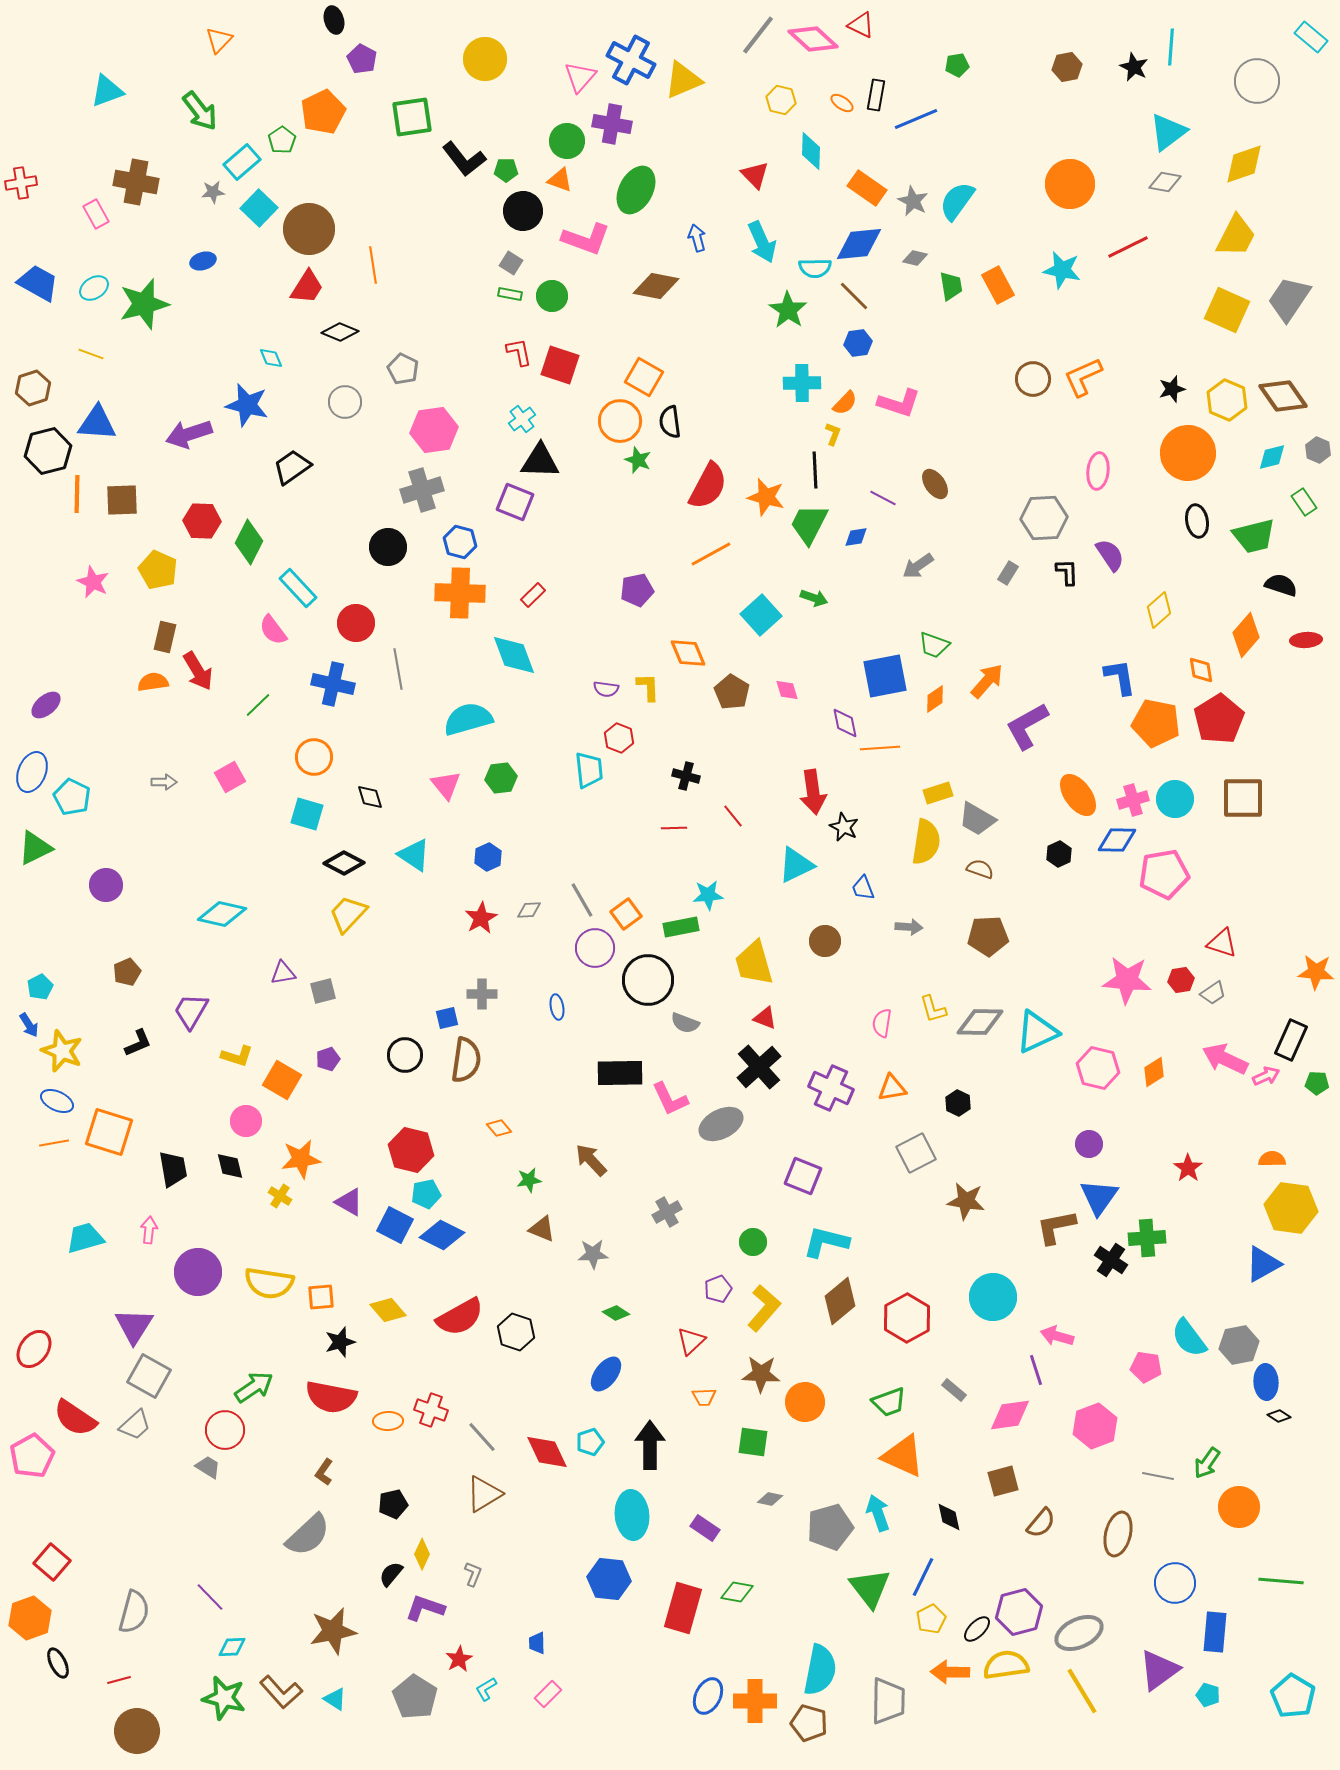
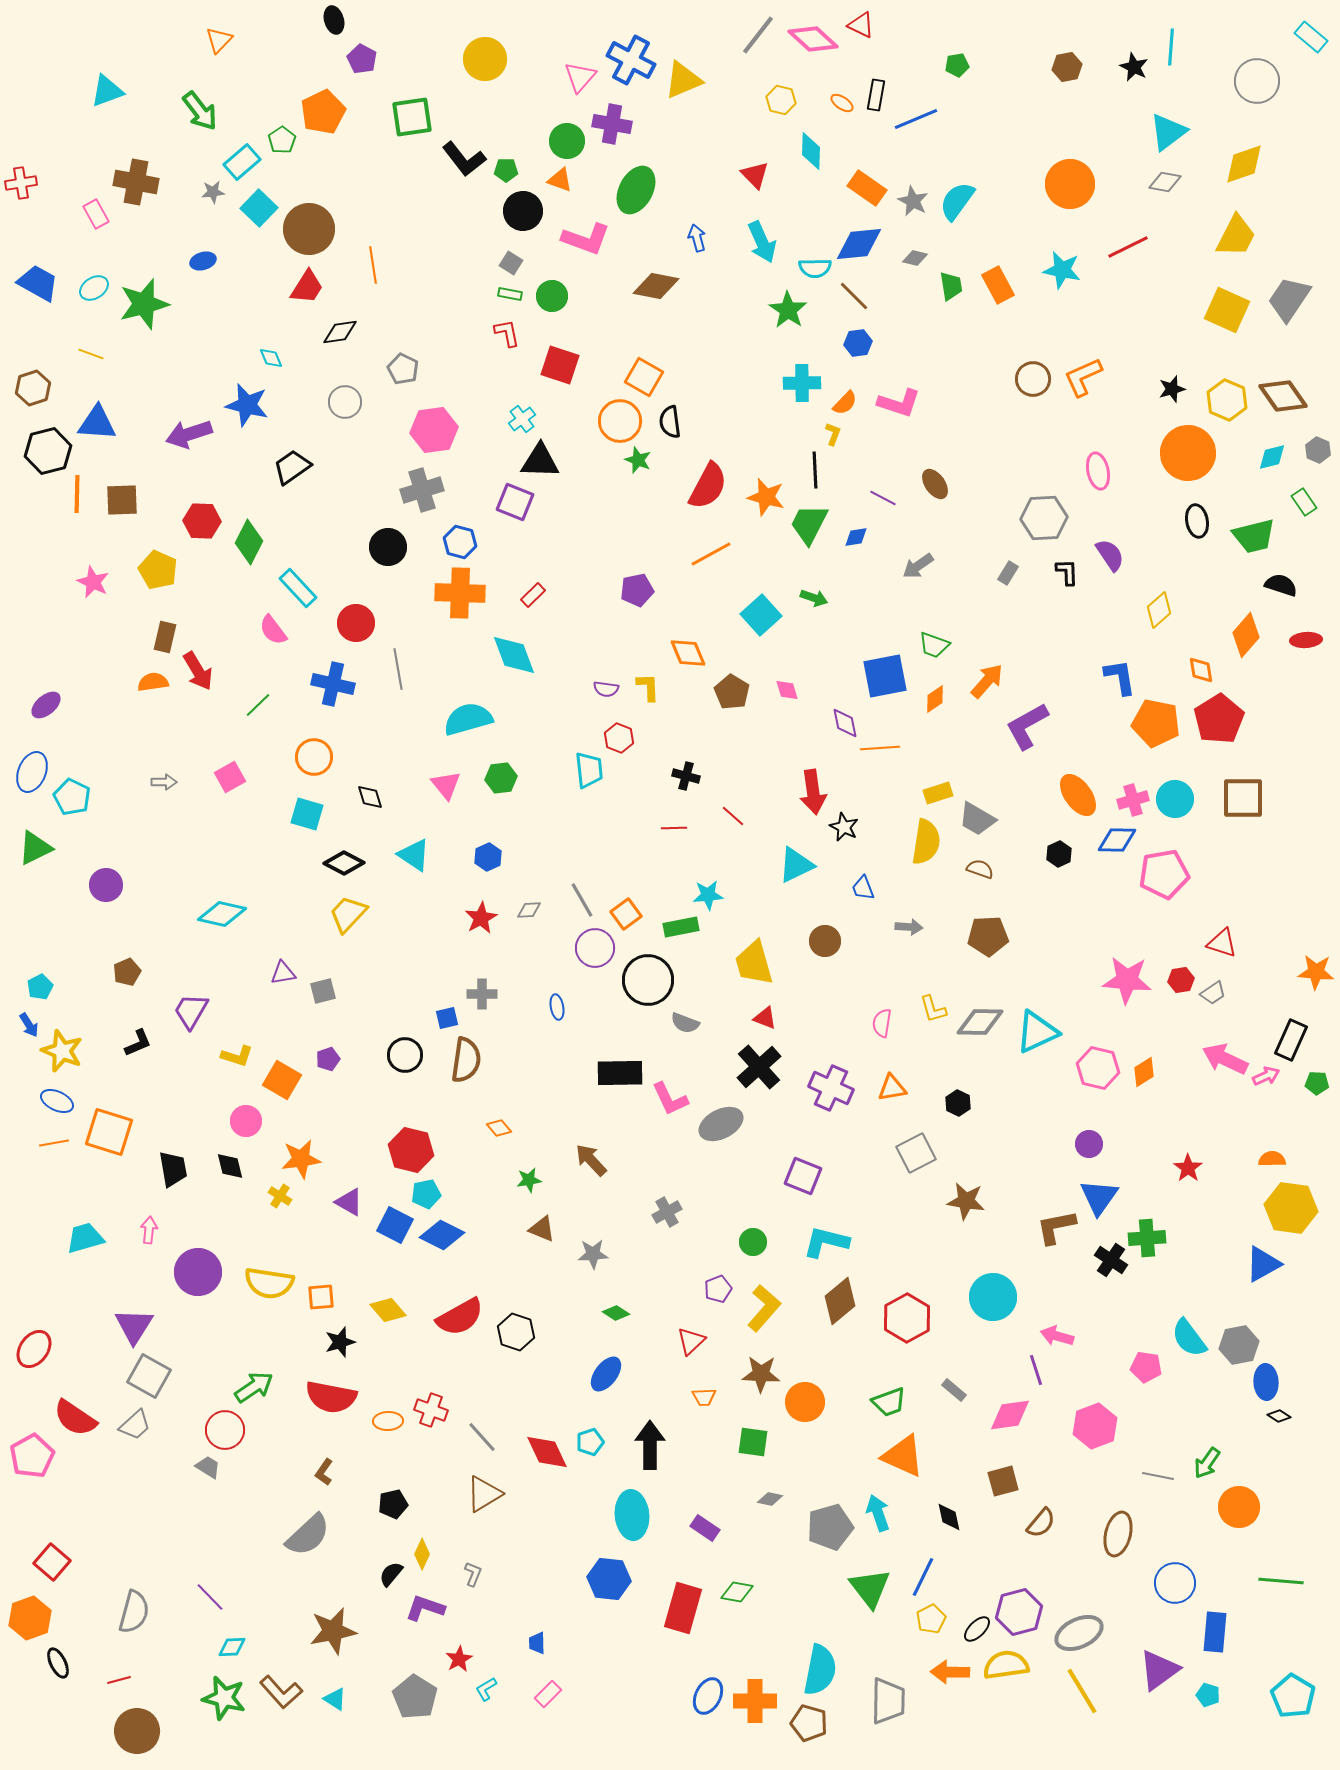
black diamond at (340, 332): rotated 30 degrees counterclockwise
red L-shape at (519, 352): moved 12 px left, 19 px up
pink ellipse at (1098, 471): rotated 18 degrees counterclockwise
red line at (733, 816): rotated 10 degrees counterclockwise
orange diamond at (1154, 1072): moved 10 px left
